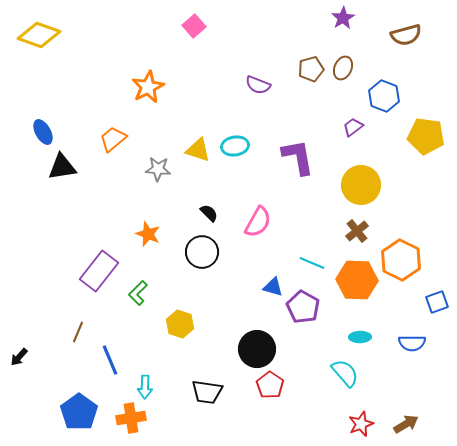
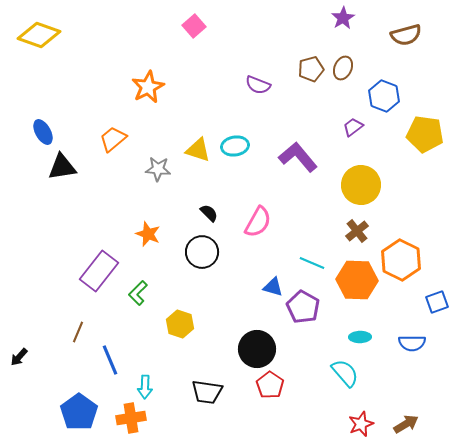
yellow pentagon at (426, 136): moved 1 px left, 2 px up
purple L-shape at (298, 157): rotated 30 degrees counterclockwise
